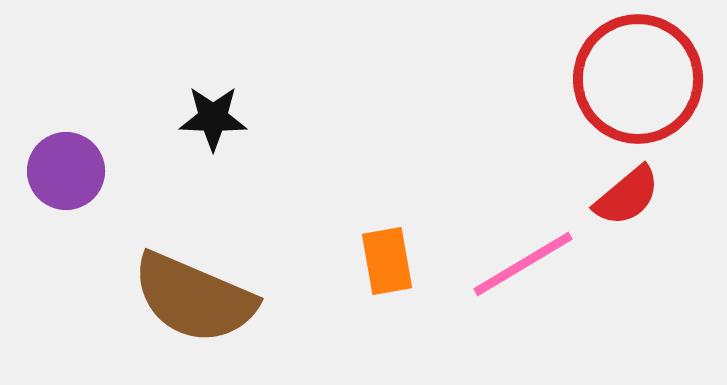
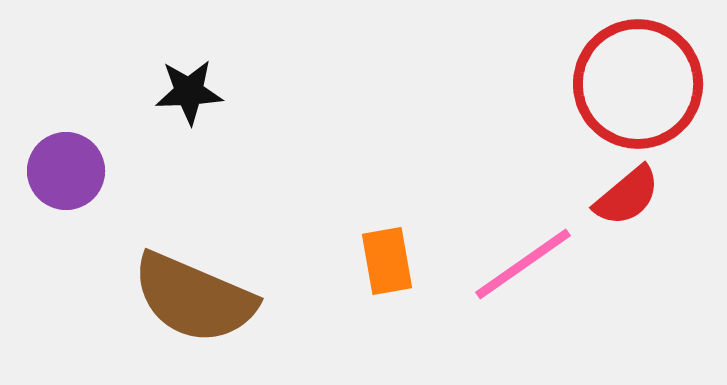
red circle: moved 5 px down
black star: moved 24 px left, 26 px up; rotated 4 degrees counterclockwise
pink line: rotated 4 degrees counterclockwise
